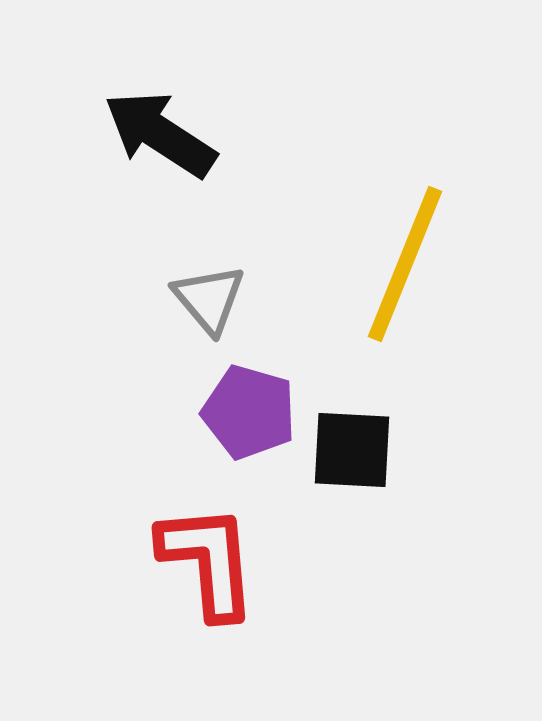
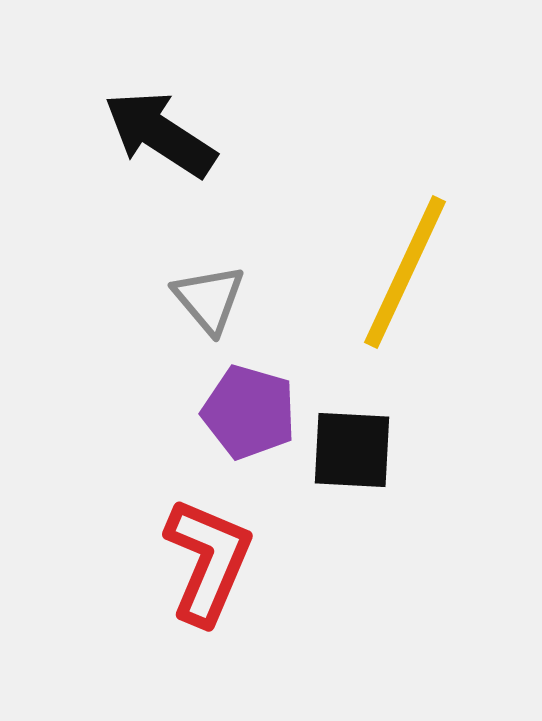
yellow line: moved 8 px down; rotated 3 degrees clockwise
red L-shape: rotated 28 degrees clockwise
